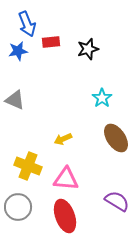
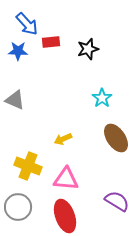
blue arrow: rotated 20 degrees counterclockwise
blue star: rotated 12 degrees clockwise
